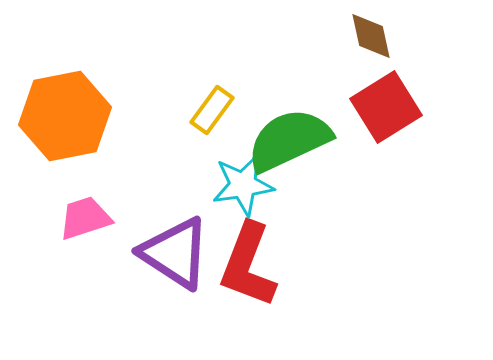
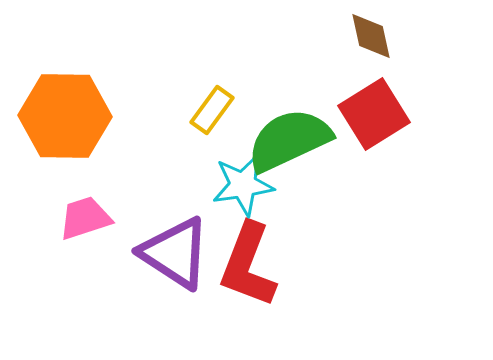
red square: moved 12 px left, 7 px down
orange hexagon: rotated 12 degrees clockwise
